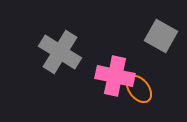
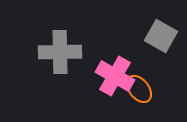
gray cross: rotated 33 degrees counterclockwise
pink cross: rotated 18 degrees clockwise
